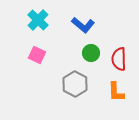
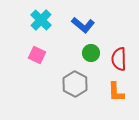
cyan cross: moved 3 px right
